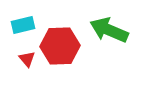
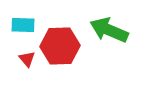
cyan rectangle: rotated 15 degrees clockwise
